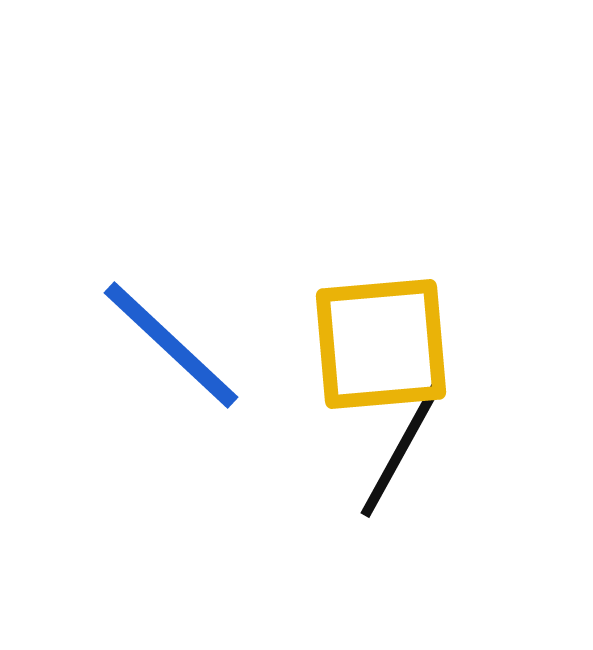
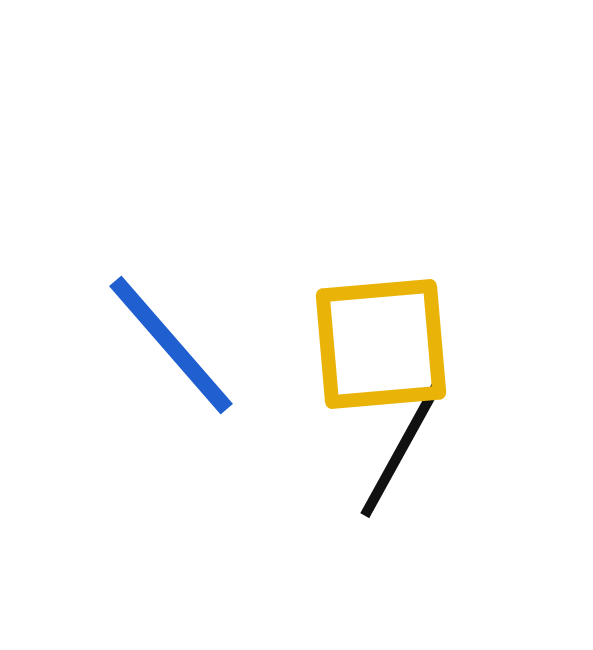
blue line: rotated 6 degrees clockwise
